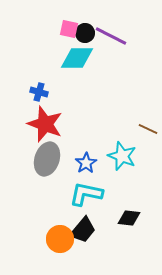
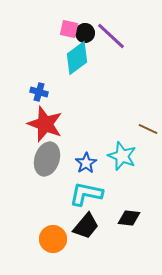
purple line: rotated 16 degrees clockwise
cyan diamond: rotated 36 degrees counterclockwise
black trapezoid: moved 3 px right, 4 px up
orange circle: moved 7 px left
